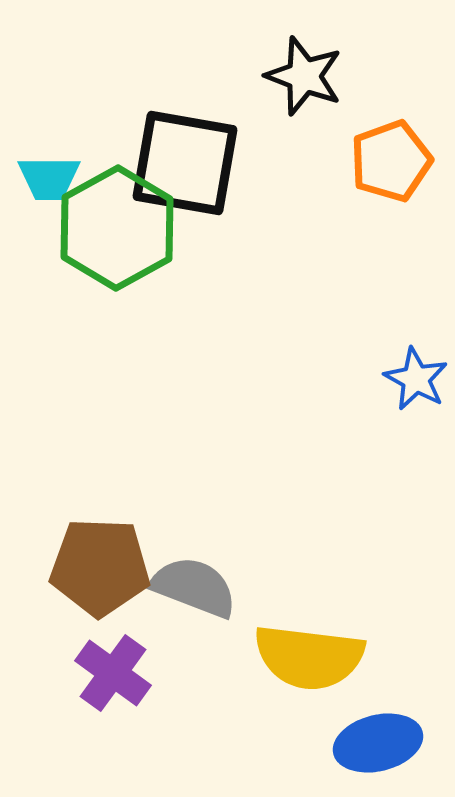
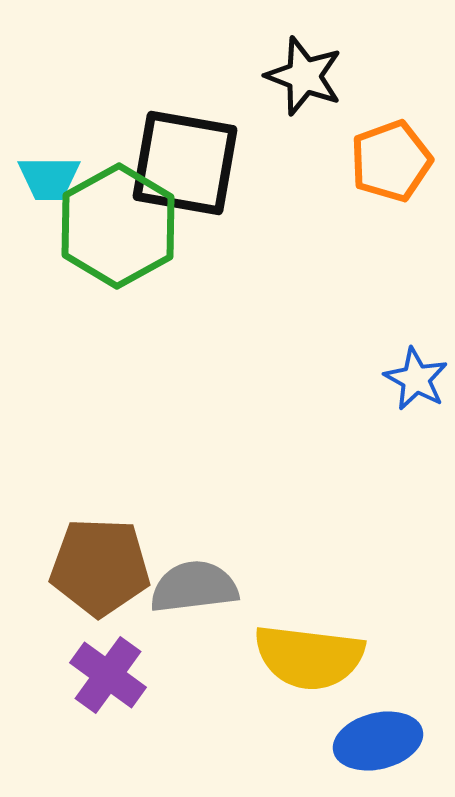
green hexagon: moved 1 px right, 2 px up
gray semicircle: rotated 28 degrees counterclockwise
purple cross: moved 5 px left, 2 px down
blue ellipse: moved 2 px up
